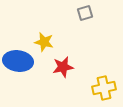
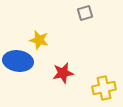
yellow star: moved 5 px left, 2 px up
red star: moved 6 px down
